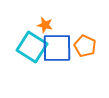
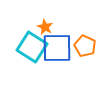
orange star: moved 2 px down; rotated 14 degrees clockwise
